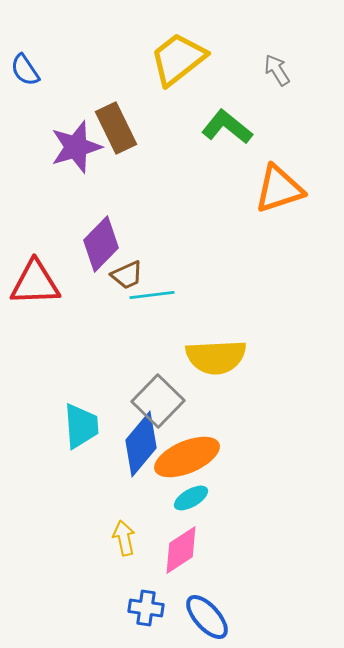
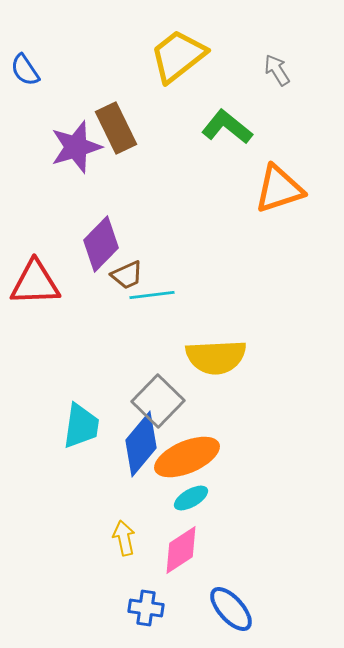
yellow trapezoid: moved 3 px up
cyan trapezoid: rotated 12 degrees clockwise
blue ellipse: moved 24 px right, 8 px up
